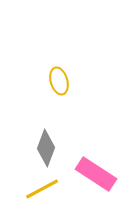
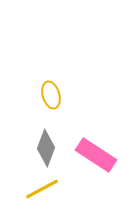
yellow ellipse: moved 8 px left, 14 px down
pink rectangle: moved 19 px up
